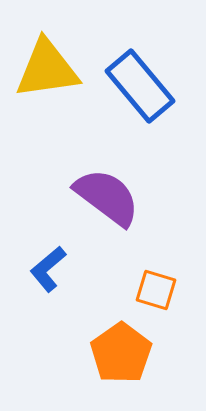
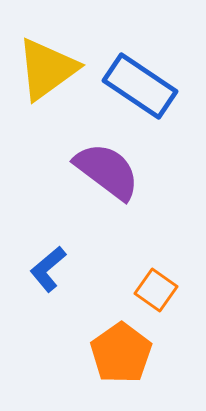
yellow triangle: rotated 28 degrees counterclockwise
blue rectangle: rotated 16 degrees counterclockwise
purple semicircle: moved 26 px up
orange square: rotated 18 degrees clockwise
